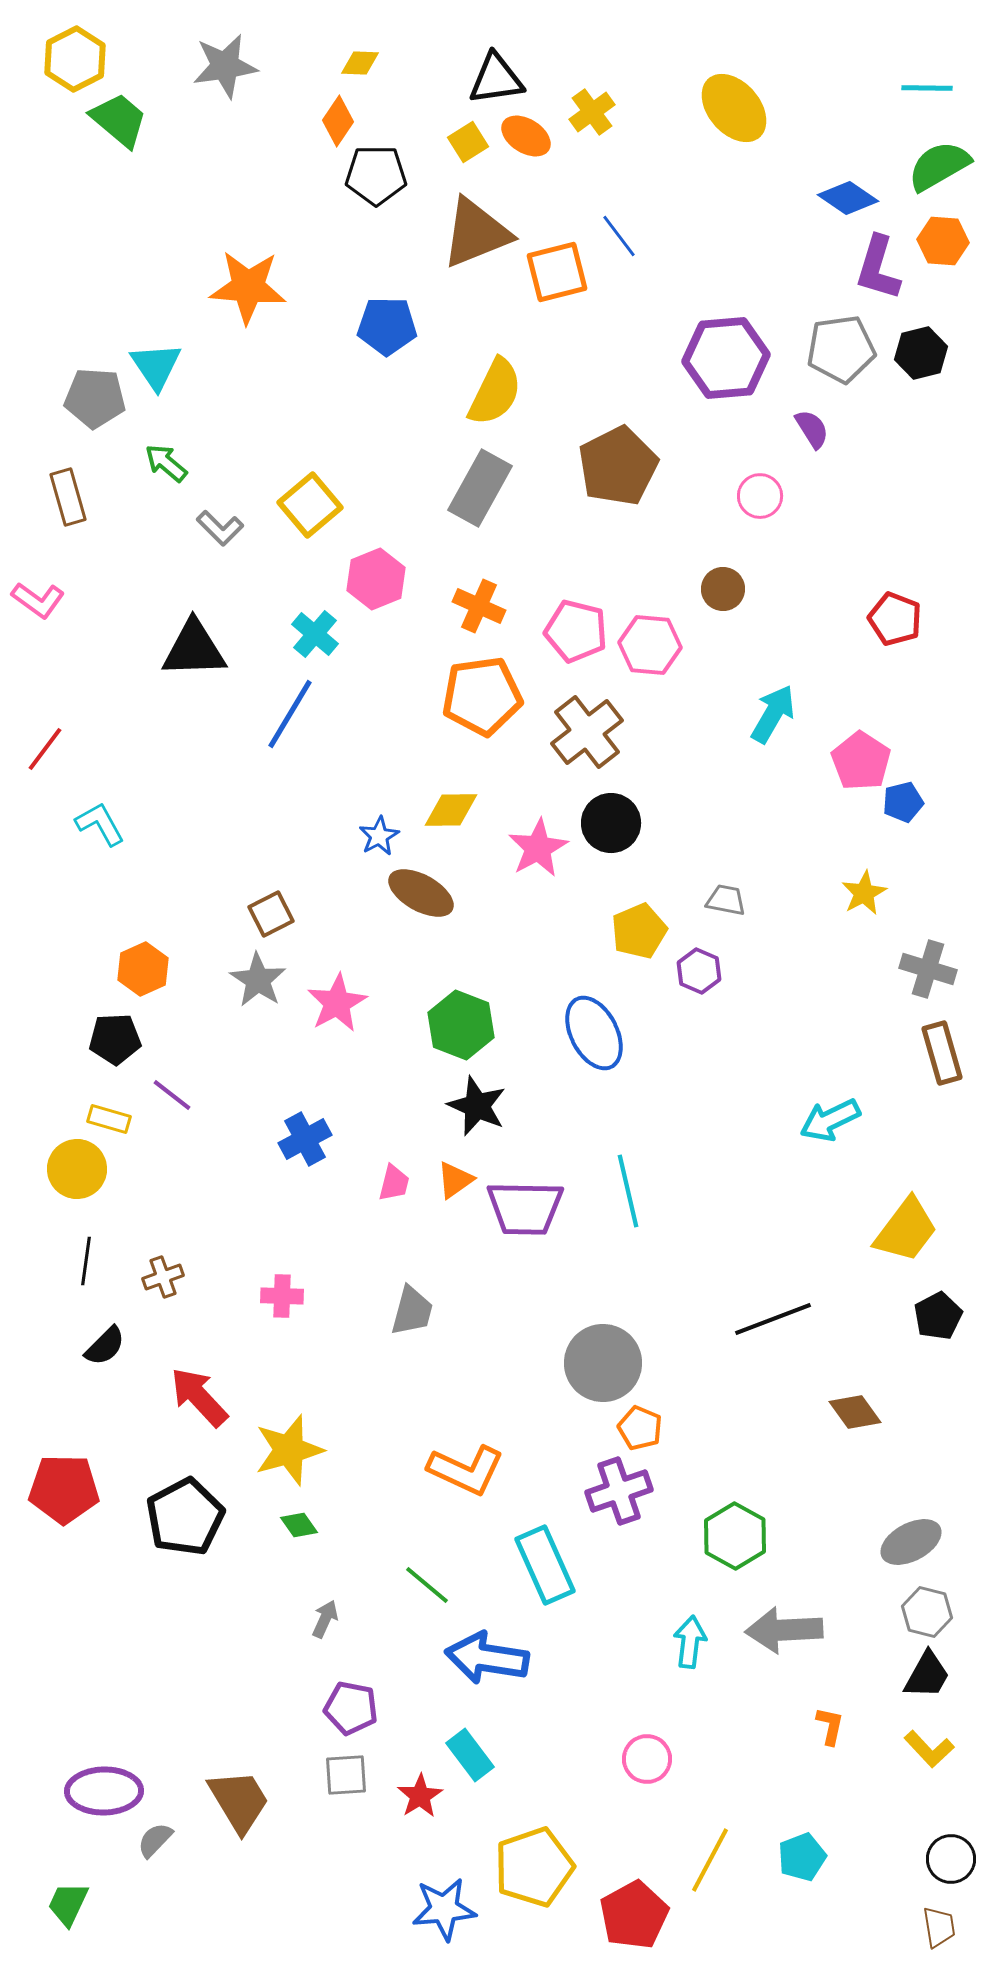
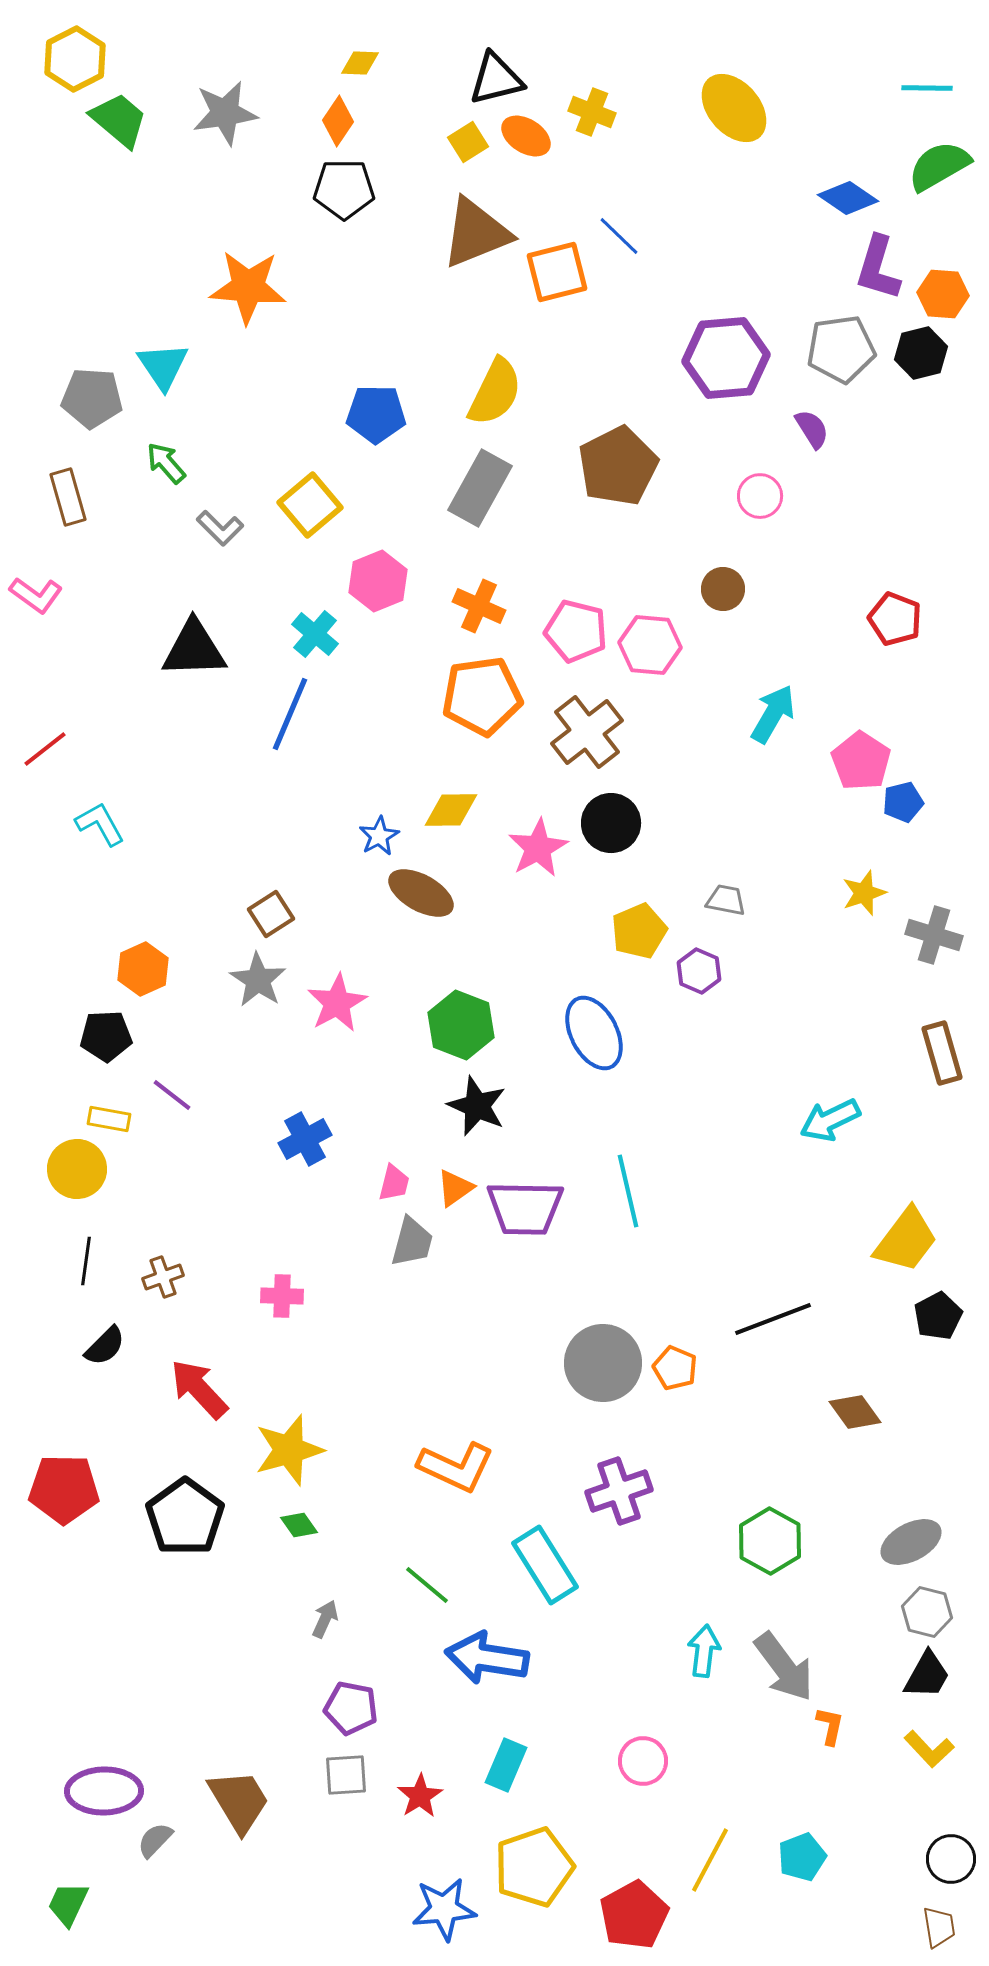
gray star at (225, 66): moved 47 px down
black triangle at (496, 79): rotated 6 degrees counterclockwise
yellow cross at (592, 112): rotated 33 degrees counterclockwise
black pentagon at (376, 175): moved 32 px left, 14 px down
blue line at (619, 236): rotated 9 degrees counterclockwise
orange hexagon at (943, 241): moved 53 px down
blue pentagon at (387, 326): moved 11 px left, 88 px down
cyan triangle at (156, 366): moved 7 px right
gray pentagon at (95, 398): moved 3 px left
green arrow at (166, 463): rotated 9 degrees clockwise
pink hexagon at (376, 579): moved 2 px right, 2 px down
pink L-shape at (38, 600): moved 2 px left, 5 px up
blue line at (290, 714): rotated 8 degrees counterclockwise
red line at (45, 749): rotated 15 degrees clockwise
yellow star at (864, 893): rotated 9 degrees clockwise
brown square at (271, 914): rotated 6 degrees counterclockwise
gray cross at (928, 969): moved 6 px right, 34 px up
black pentagon at (115, 1039): moved 9 px left, 3 px up
yellow rectangle at (109, 1119): rotated 6 degrees counterclockwise
orange triangle at (455, 1180): moved 8 px down
yellow trapezoid at (906, 1230): moved 10 px down
gray trapezoid at (412, 1311): moved 69 px up
red arrow at (199, 1397): moved 8 px up
orange pentagon at (640, 1428): moved 35 px right, 60 px up
orange L-shape at (466, 1470): moved 10 px left, 3 px up
black pentagon at (185, 1517): rotated 8 degrees counterclockwise
green hexagon at (735, 1536): moved 35 px right, 5 px down
cyan rectangle at (545, 1565): rotated 8 degrees counterclockwise
gray arrow at (784, 1630): moved 37 px down; rotated 124 degrees counterclockwise
cyan arrow at (690, 1642): moved 14 px right, 9 px down
cyan rectangle at (470, 1755): moved 36 px right, 10 px down; rotated 60 degrees clockwise
pink circle at (647, 1759): moved 4 px left, 2 px down
